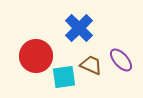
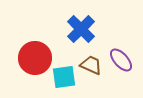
blue cross: moved 2 px right, 1 px down
red circle: moved 1 px left, 2 px down
